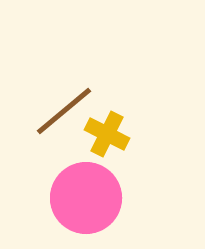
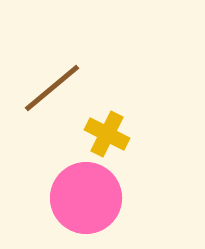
brown line: moved 12 px left, 23 px up
